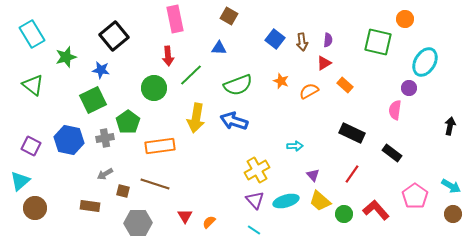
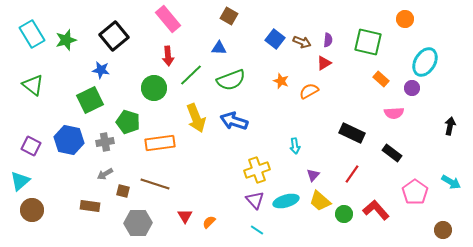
pink rectangle at (175, 19): moved 7 px left; rotated 28 degrees counterclockwise
brown arrow at (302, 42): rotated 60 degrees counterclockwise
green square at (378, 42): moved 10 px left
green star at (66, 57): moved 17 px up
green semicircle at (238, 85): moved 7 px left, 5 px up
orange rectangle at (345, 85): moved 36 px right, 6 px up
purple circle at (409, 88): moved 3 px right
green square at (93, 100): moved 3 px left
pink semicircle at (395, 110): moved 1 px left, 3 px down; rotated 102 degrees counterclockwise
yellow arrow at (196, 118): rotated 32 degrees counterclockwise
green pentagon at (128, 122): rotated 20 degrees counterclockwise
gray cross at (105, 138): moved 4 px down
orange rectangle at (160, 146): moved 3 px up
cyan arrow at (295, 146): rotated 84 degrees clockwise
yellow cross at (257, 170): rotated 10 degrees clockwise
purple triangle at (313, 175): rotated 24 degrees clockwise
cyan arrow at (451, 186): moved 4 px up
pink pentagon at (415, 196): moved 4 px up
brown circle at (35, 208): moved 3 px left, 2 px down
brown circle at (453, 214): moved 10 px left, 16 px down
cyan line at (254, 230): moved 3 px right
